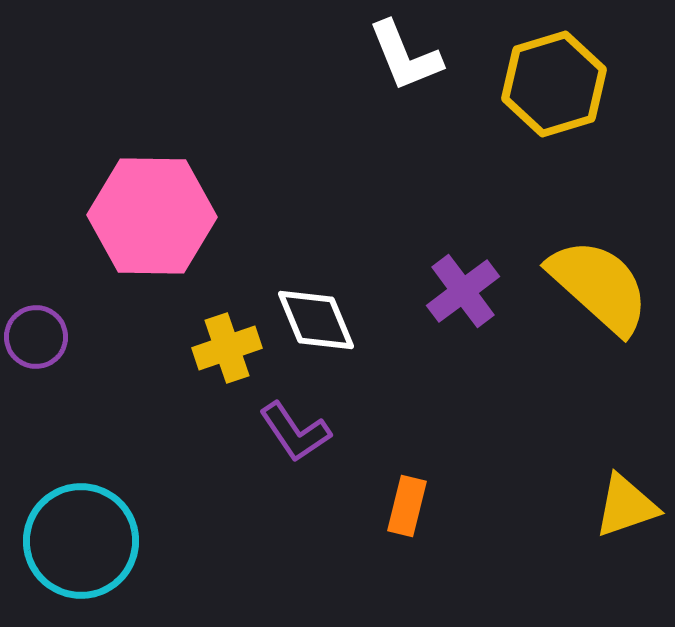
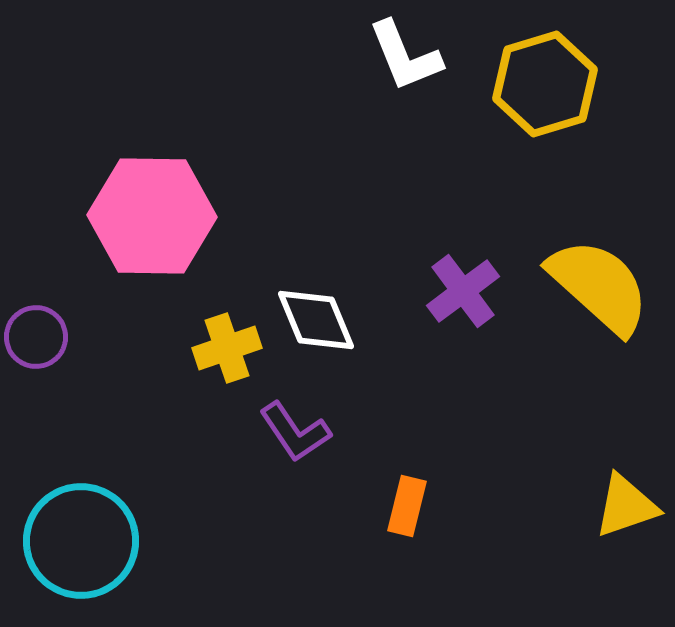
yellow hexagon: moved 9 px left
